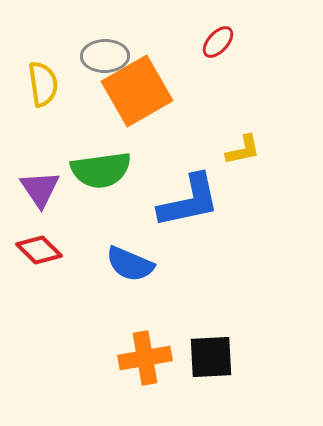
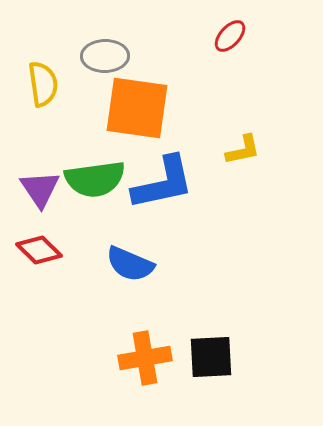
red ellipse: moved 12 px right, 6 px up
orange square: moved 17 px down; rotated 38 degrees clockwise
green semicircle: moved 6 px left, 9 px down
blue L-shape: moved 26 px left, 18 px up
